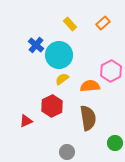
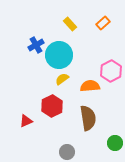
blue cross: rotated 21 degrees clockwise
